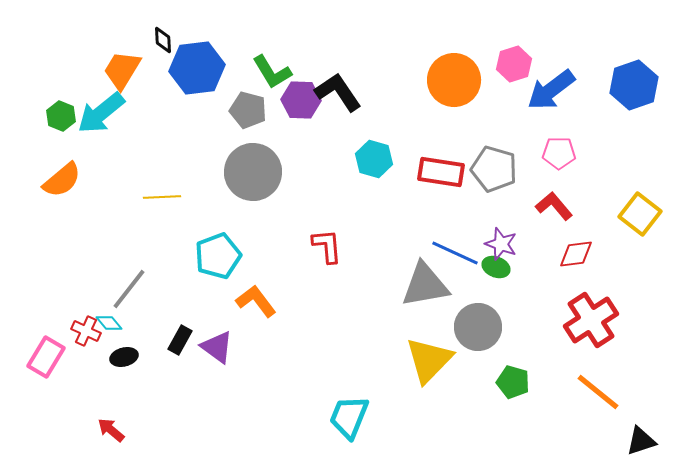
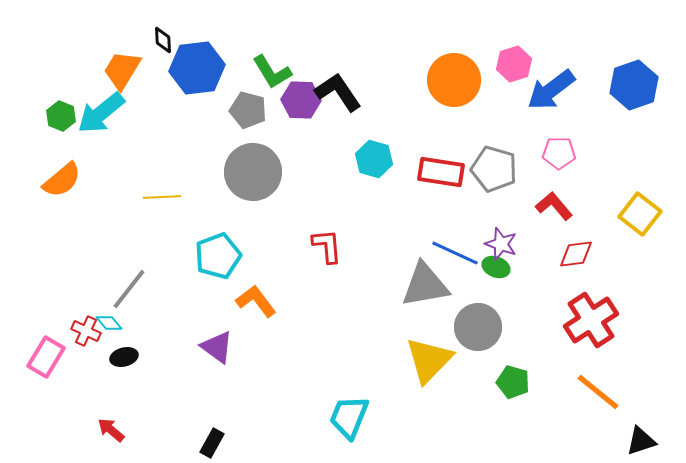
black rectangle at (180, 340): moved 32 px right, 103 px down
